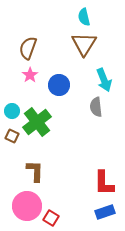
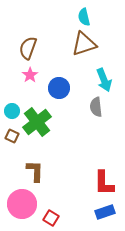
brown triangle: rotated 40 degrees clockwise
blue circle: moved 3 px down
pink circle: moved 5 px left, 2 px up
